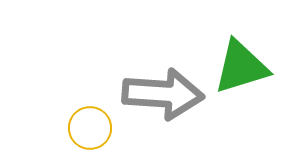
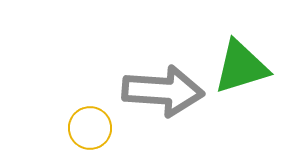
gray arrow: moved 3 px up
